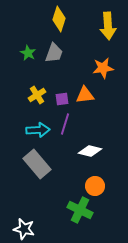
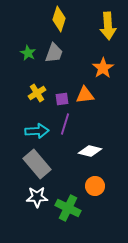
orange star: rotated 25 degrees counterclockwise
yellow cross: moved 2 px up
cyan arrow: moved 1 px left, 1 px down
green cross: moved 12 px left, 2 px up
white star: moved 13 px right, 32 px up; rotated 15 degrees counterclockwise
